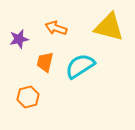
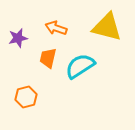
yellow triangle: moved 2 px left
purple star: moved 1 px left, 1 px up
orange trapezoid: moved 3 px right, 4 px up
orange hexagon: moved 2 px left
